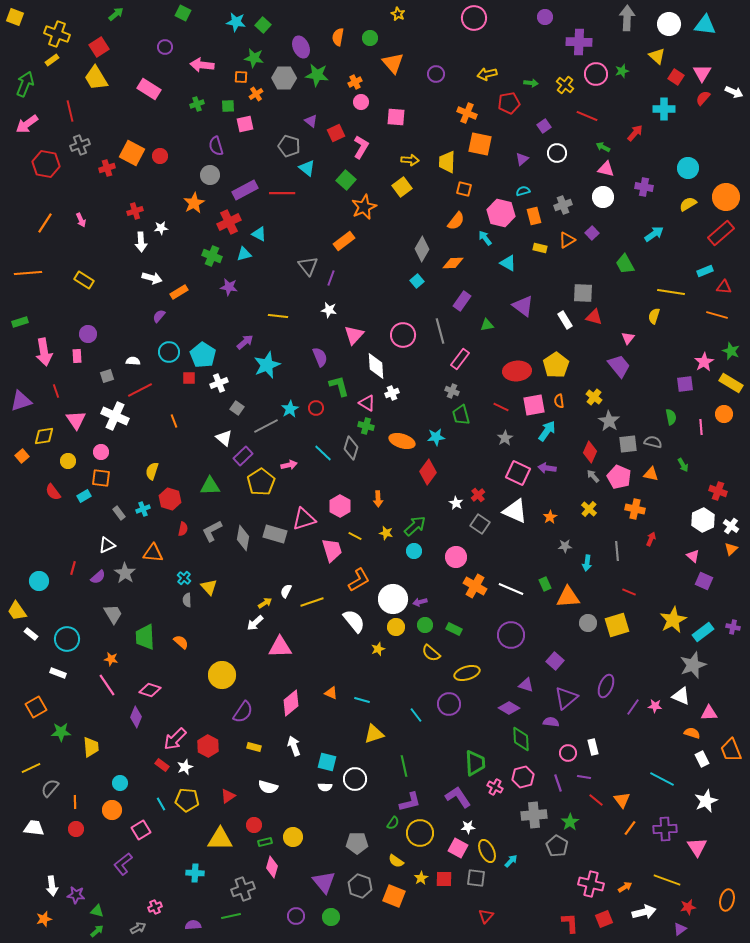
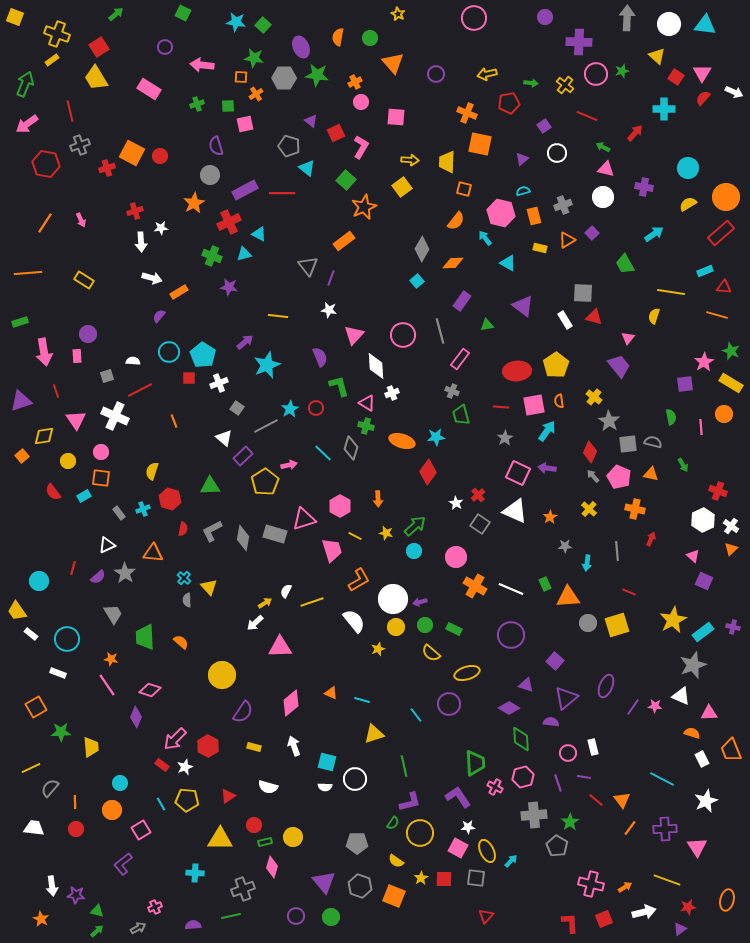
red line at (501, 407): rotated 21 degrees counterclockwise
yellow pentagon at (261, 482): moved 4 px right
orange star at (44, 919): moved 3 px left; rotated 28 degrees counterclockwise
